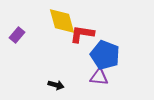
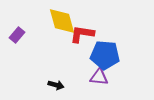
blue pentagon: rotated 16 degrees counterclockwise
